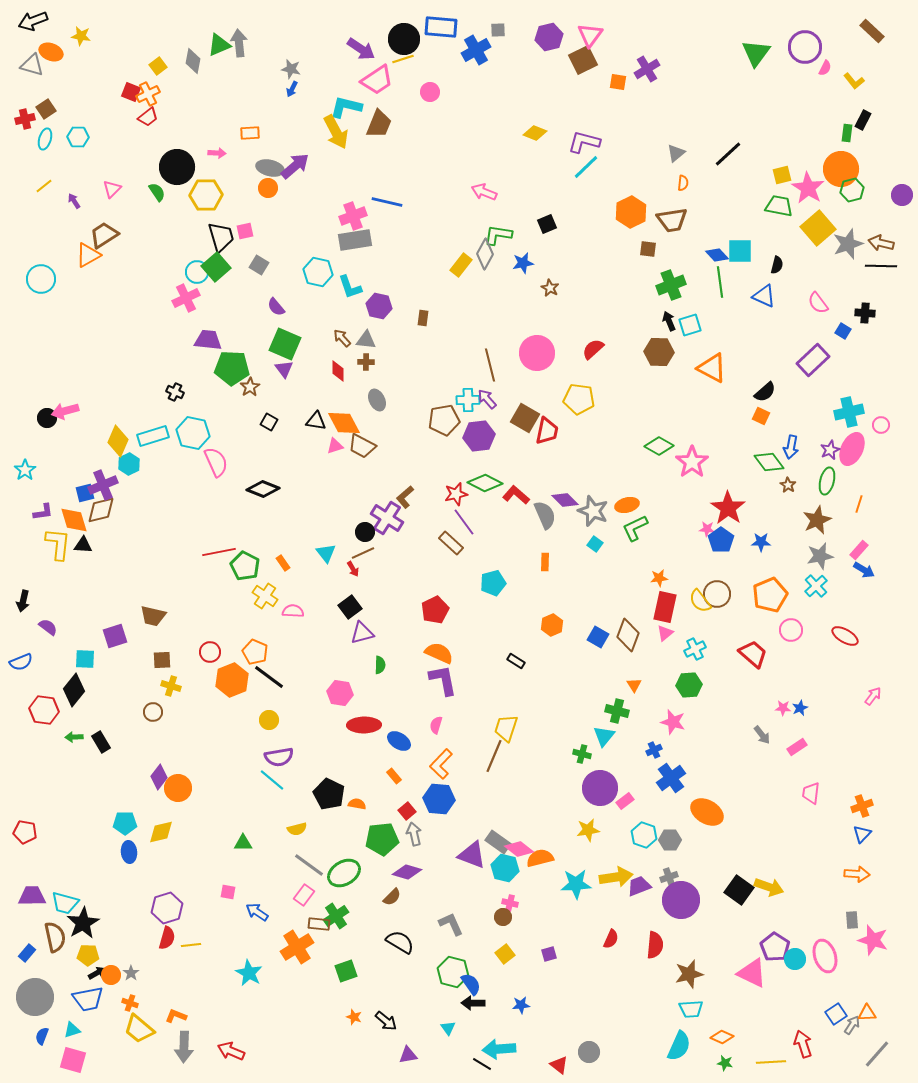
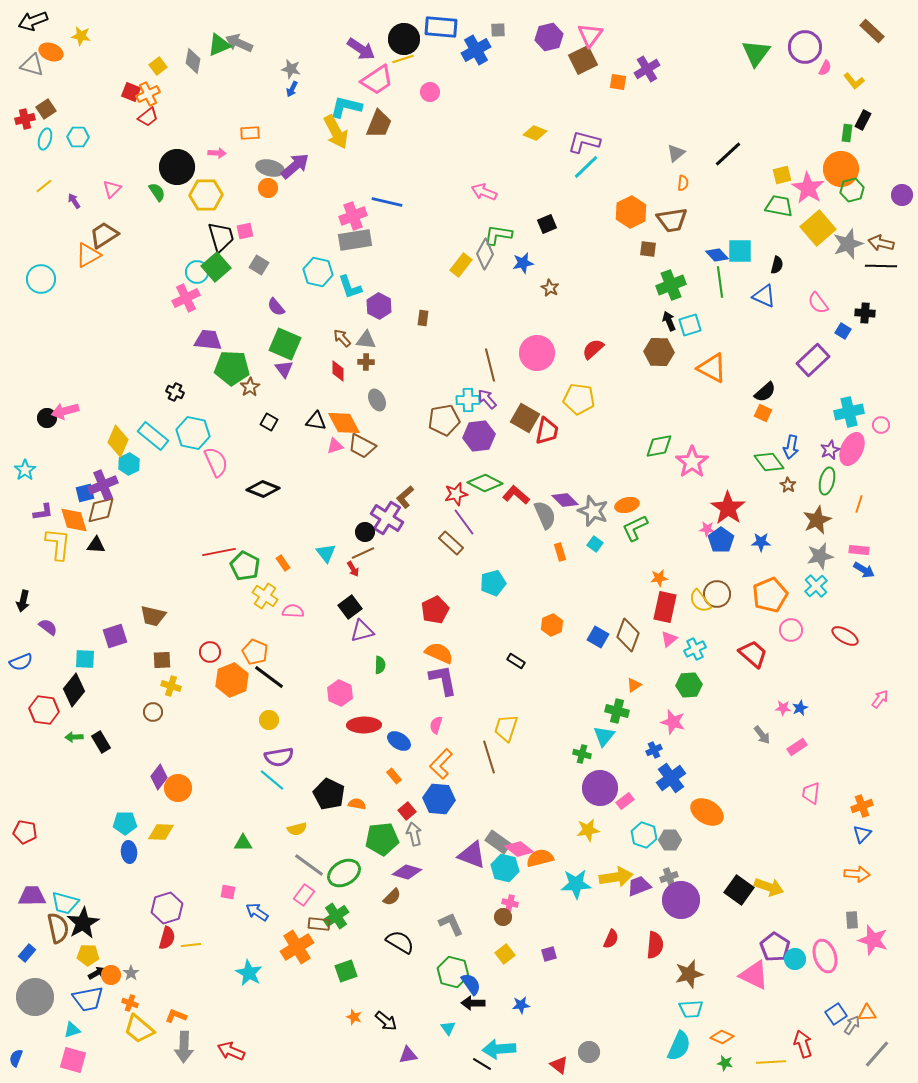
gray arrow at (239, 43): rotated 60 degrees counterclockwise
purple hexagon at (379, 306): rotated 15 degrees clockwise
orange square at (761, 416): moved 2 px right, 3 px up
cyan rectangle at (153, 436): rotated 56 degrees clockwise
green diamond at (659, 446): rotated 40 degrees counterclockwise
black triangle at (83, 545): moved 13 px right
pink rectangle at (859, 550): rotated 54 degrees clockwise
orange rectangle at (545, 562): moved 15 px right, 10 px up; rotated 18 degrees counterclockwise
purple triangle at (362, 633): moved 2 px up
pink triangle at (665, 633): moved 4 px right, 6 px down
orange triangle at (634, 685): rotated 28 degrees clockwise
pink hexagon at (340, 693): rotated 15 degrees clockwise
pink arrow at (873, 696): moved 7 px right, 3 px down
brown line at (494, 756): moved 5 px left, 1 px down; rotated 40 degrees counterclockwise
yellow diamond at (161, 832): rotated 16 degrees clockwise
brown semicircle at (55, 937): moved 3 px right, 9 px up
pink triangle at (752, 973): moved 2 px right, 2 px down
blue semicircle at (42, 1036): moved 26 px left, 22 px down
